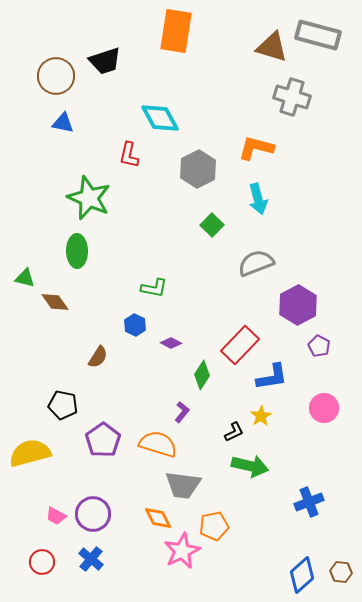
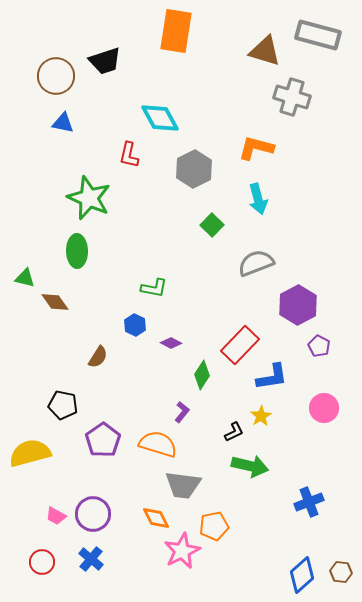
brown triangle at (272, 47): moved 7 px left, 4 px down
gray hexagon at (198, 169): moved 4 px left
orange diamond at (158, 518): moved 2 px left
